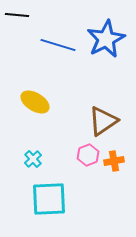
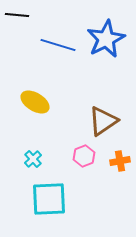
pink hexagon: moved 4 px left, 1 px down
orange cross: moved 6 px right
